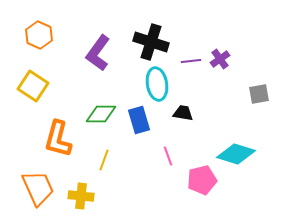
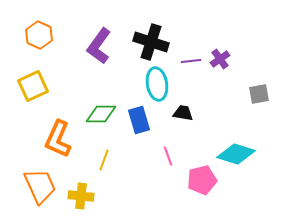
purple L-shape: moved 1 px right, 7 px up
yellow square: rotated 32 degrees clockwise
orange L-shape: rotated 9 degrees clockwise
orange trapezoid: moved 2 px right, 2 px up
